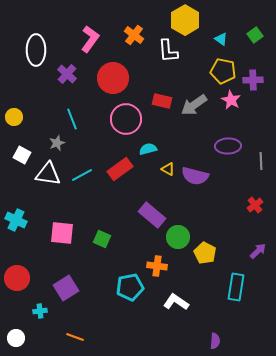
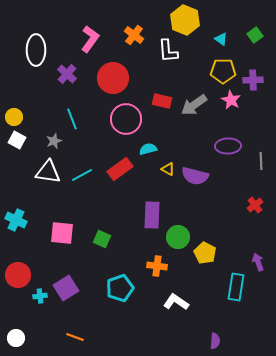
yellow hexagon at (185, 20): rotated 8 degrees counterclockwise
yellow pentagon at (223, 71): rotated 10 degrees counterclockwise
gray star at (57, 143): moved 3 px left, 2 px up
white square at (22, 155): moved 5 px left, 15 px up
white triangle at (48, 174): moved 2 px up
purple rectangle at (152, 215): rotated 52 degrees clockwise
purple arrow at (258, 251): moved 11 px down; rotated 66 degrees counterclockwise
red circle at (17, 278): moved 1 px right, 3 px up
cyan pentagon at (130, 287): moved 10 px left, 1 px down; rotated 8 degrees counterclockwise
cyan cross at (40, 311): moved 15 px up
